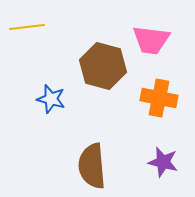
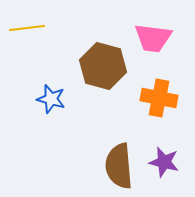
yellow line: moved 1 px down
pink trapezoid: moved 2 px right, 2 px up
purple star: moved 1 px right
brown semicircle: moved 27 px right
